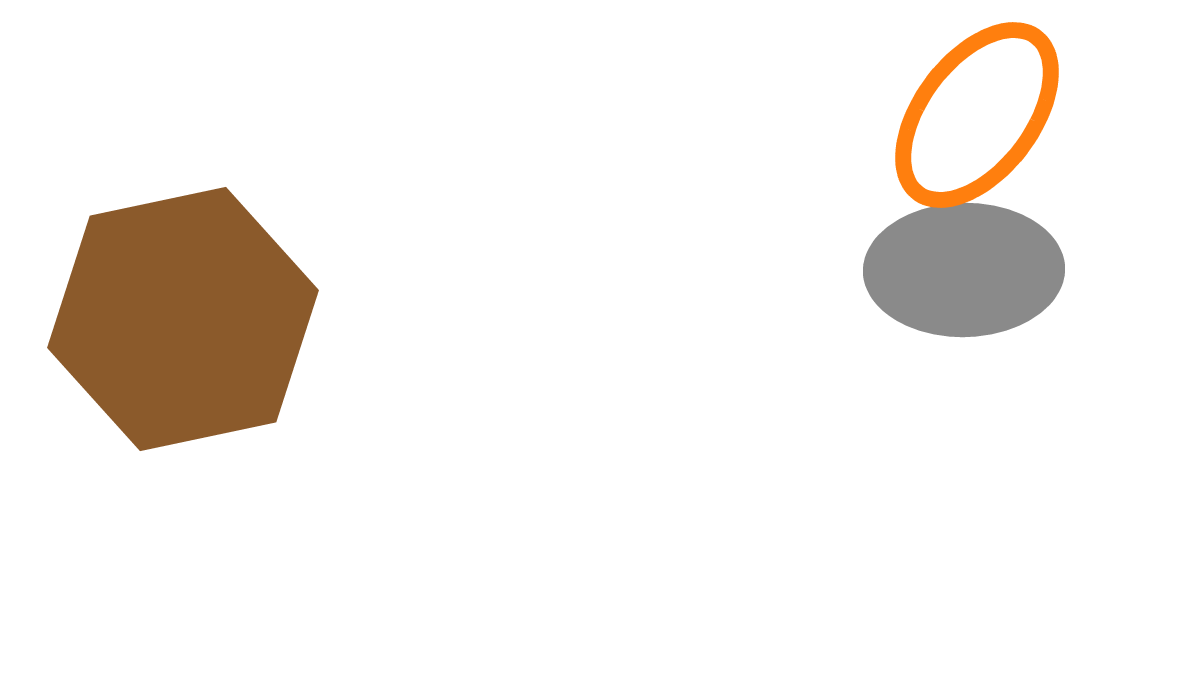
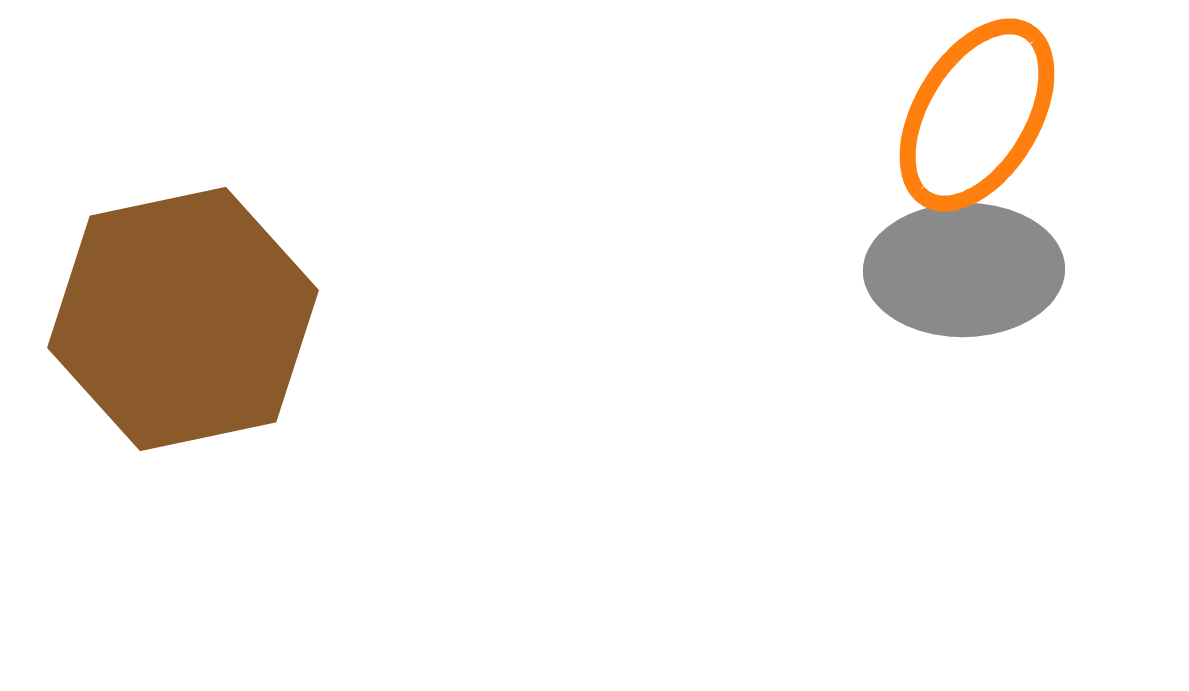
orange ellipse: rotated 6 degrees counterclockwise
